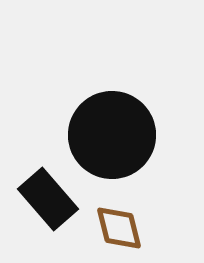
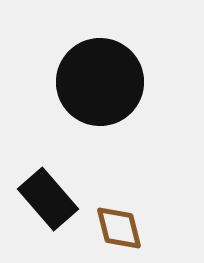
black circle: moved 12 px left, 53 px up
